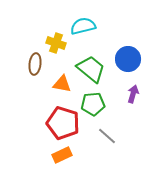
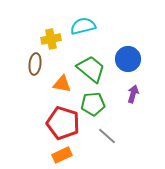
yellow cross: moved 5 px left, 4 px up; rotated 30 degrees counterclockwise
